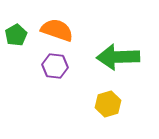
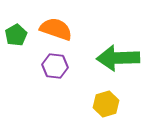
orange semicircle: moved 1 px left, 1 px up
green arrow: moved 1 px down
yellow hexagon: moved 2 px left
